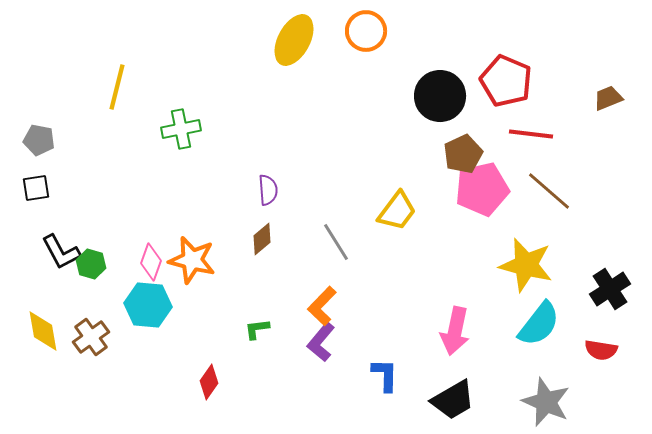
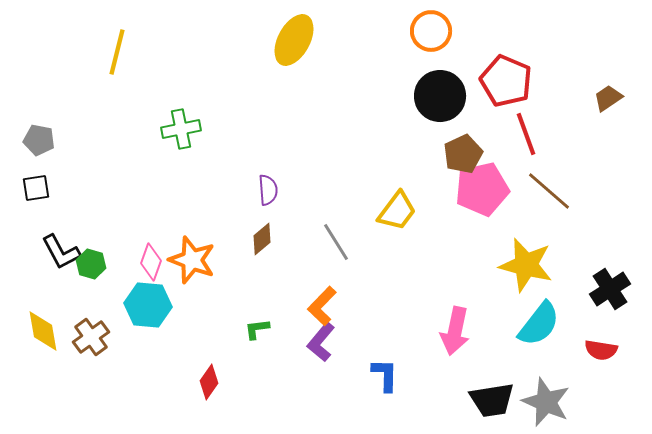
orange circle: moved 65 px right
yellow line: moved 35 px up
brown trapezoid: rotated 12 degrees counterclockwise
red line: moved 5 px left; rotated 63 degrees clockwise
orange star: rotated 6 degrees clockwise
black trapezoid: moved 39 px right; rotated 21 degrees clockwise
